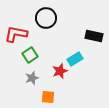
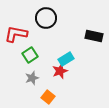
cyan rectangle: moved 9 px left
orange square: rotated 32 degrees clockwise
